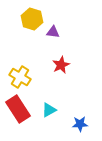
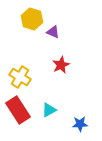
purple triangle: rotated 16 degrees clockwise
red rectangle: moved 1 px down
